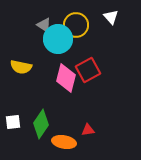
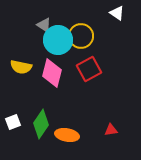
white triangle: moved 6 px right, 4 px up; rotated 14 degrees counterclockwise
yellow circle: moved 5 px right, 11 px down
cyan circle: moved 1 px down
red square: moved 1 px right, 1 px up
pink diamond: moved 14 px left, 5 px up
white square: rotated 14 degrees counterclockwise
red triangle: moved 23 px right
orange ellipse: moved 3 px right, 7 px up
